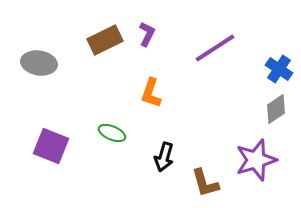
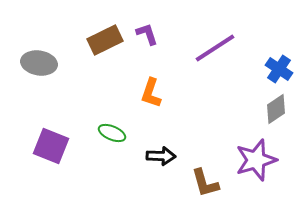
purple L-shape: rotated 45 degrees counterclockwise
black arrow: moved 3 px left, 1 px up; rotated 104 degrees counterclockwise
